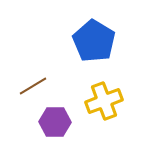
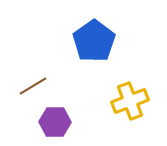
blue pentagon: rotated 6 degrees clockwise
yellow cross: moved 26 px right
